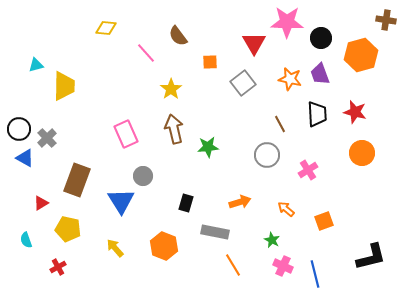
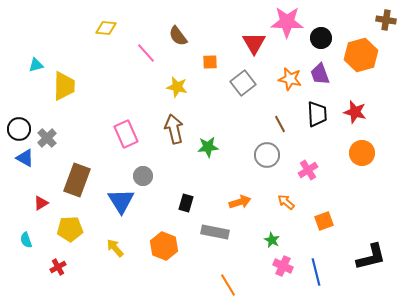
yellow star at (171, 89): moved 6 px right, 2 px up; rotated 25 degrees counterclockwise
orange arrow at (286, 209): moved 7 px up
yellow pentagon at (68, 229): moved 2 px right; rotated 15 degrees counterclockwise
orange line at (233, 265): moved 5 px left, 20 px down
blue line at (315, 274): moved 1 px right, 2 px up
